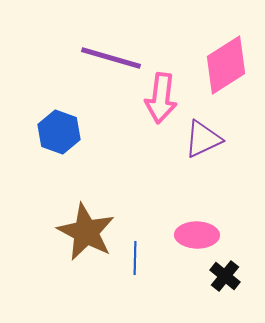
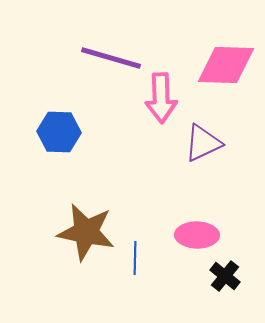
pink diamond: rotated 34 degrees clockwise
pink arrow: rotated 9 degrees counterclockwise
blue hexagon: rotated 18 degrees counterclockwise
purple triangle: moved 4 px down
brown star: rotated 16 degrees counterclockwise
